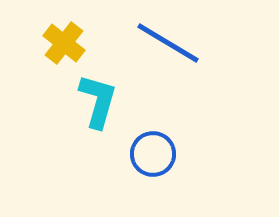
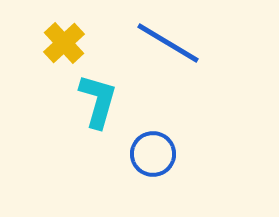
yellow cross: rotated 9 degrees clockwise
